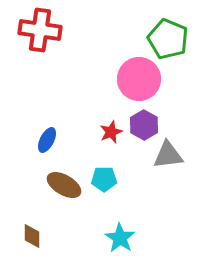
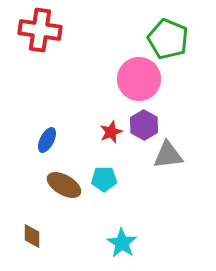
cyan star: moved 2 px right, 5 px down
